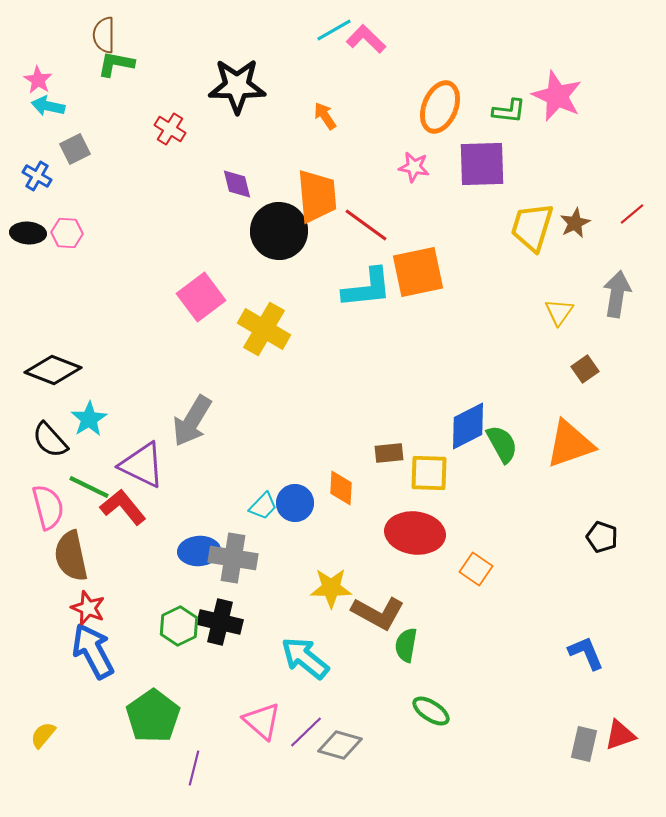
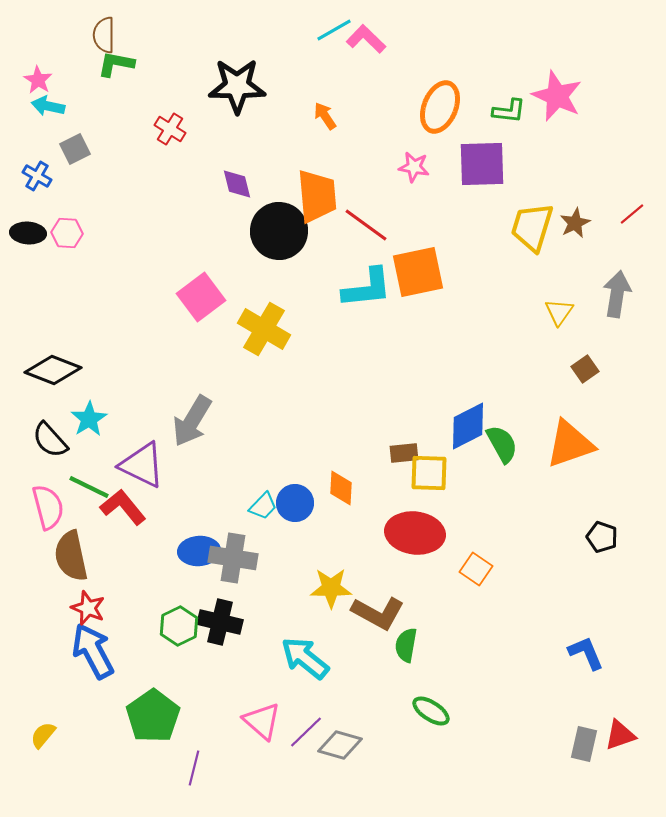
brown rectangle at (389, 453): moved 15 px right
